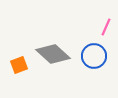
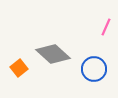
blue circle: moved 13 px down
orange square: moved 3 px down; rotated 18 degrees counterclockwise
